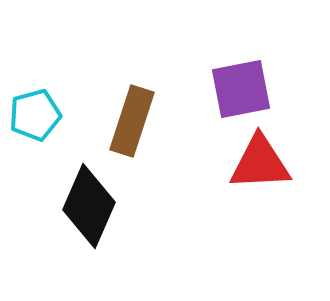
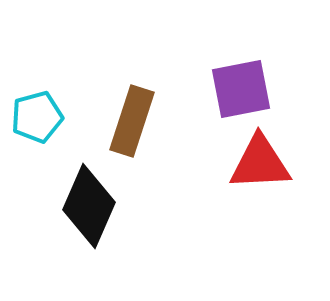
cyan pentagon: moved 2 px right, 2 px down
